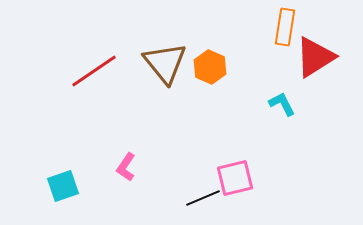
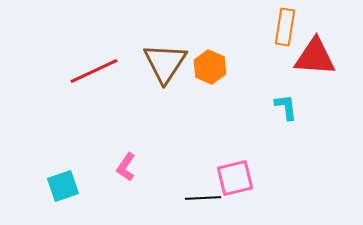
red triangle: rotated 36 degrees clockwise
brown triangle: rotated 12 degrees clockwise
red line: rotated 9 degrees clockwise
cyan L-shape: moved 4 px right, 3 px down; rotated 20 degrees clockwise
black line: rotated 20 degrees clockwise
